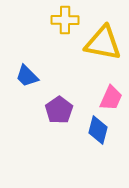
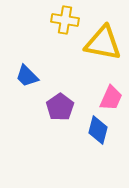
yellow cross: rotated 8 degrees clockwise
purple pentagon: moved 1 px right, 3 px up
